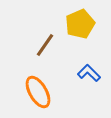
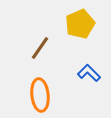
brown line: moved 5 px left, 3 px down
orange ellipse: moved 2 px right, 3 px down; rotated 24 degrees clockwise
